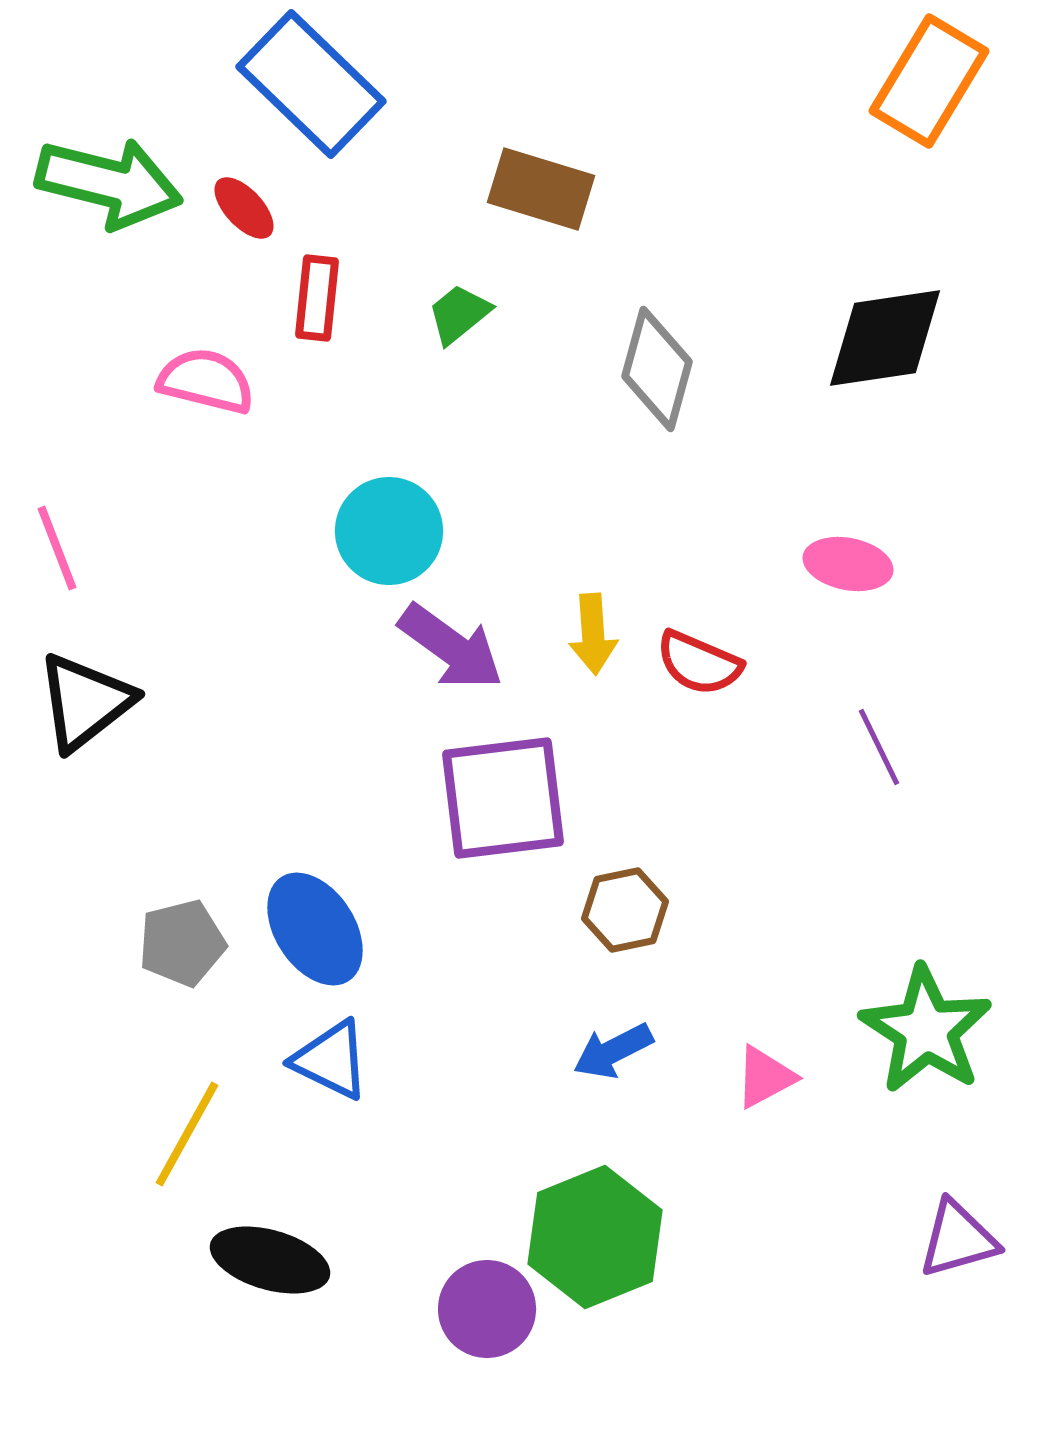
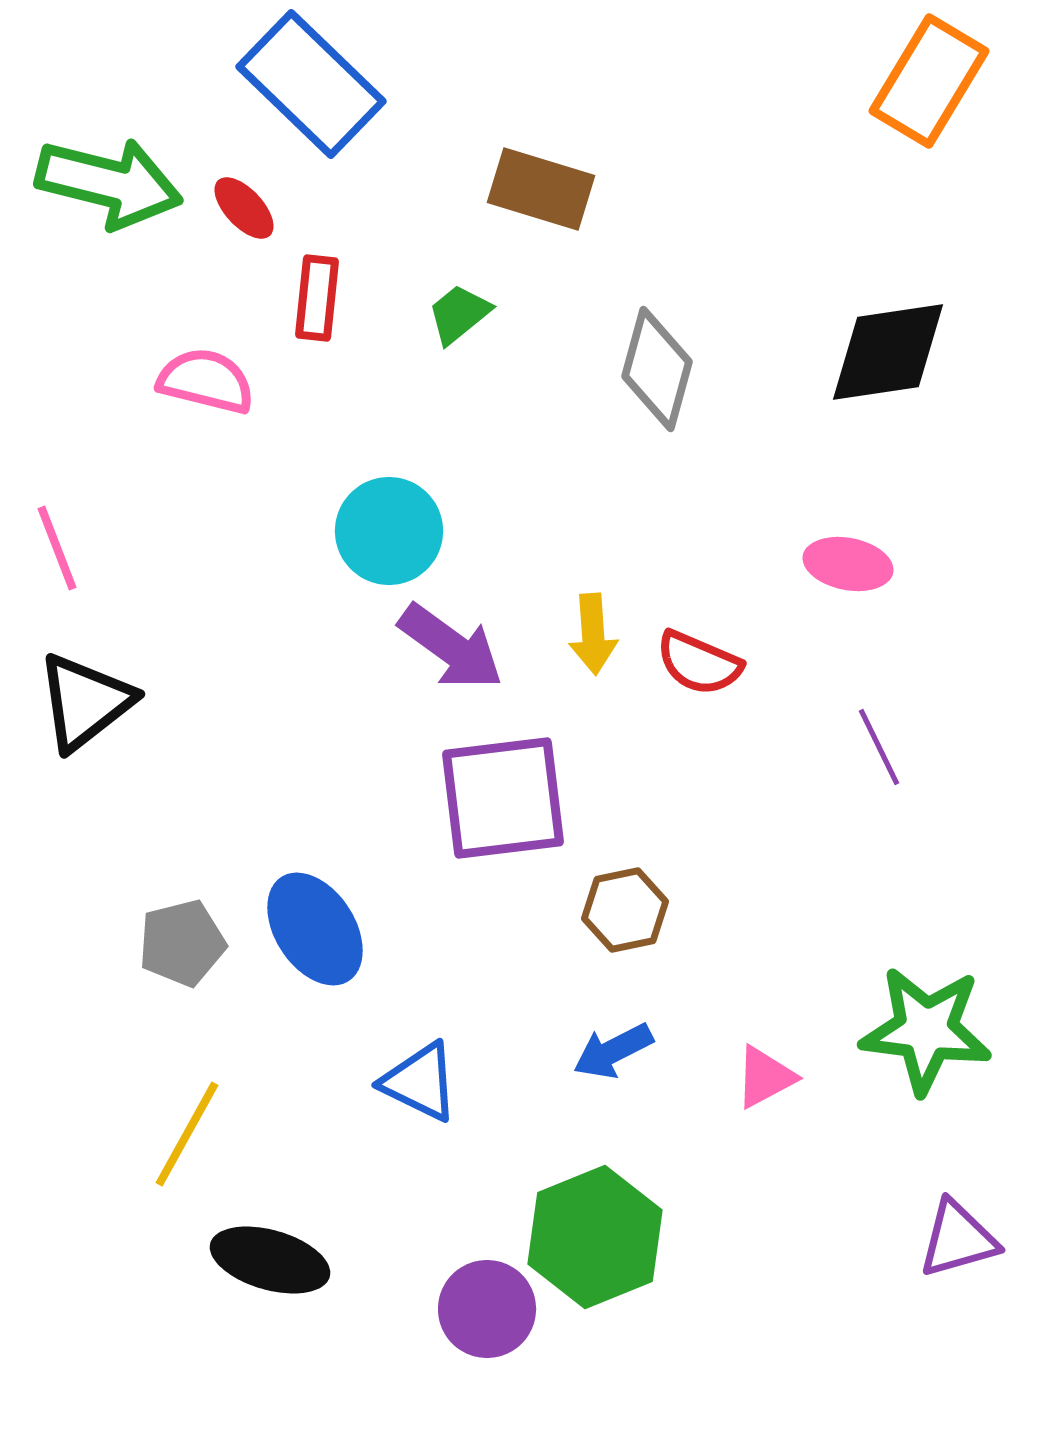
black diamond: moved 3 px right, 14 px down
green star: rotated 26 degrees counterclockwise
blue triangle: moved 89 px right, 22 px down
